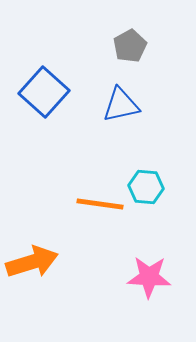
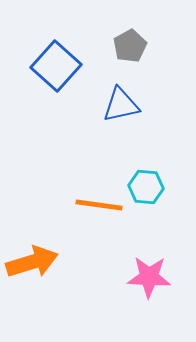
blue square: moved 12 px right, 26 px up
orange line: moved 1 px left, 1 px down
